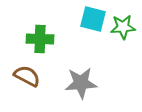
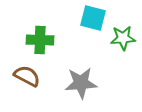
cyan square: moved 1 px up
green star: moved 11 px down
green cross: moved 1 px down
